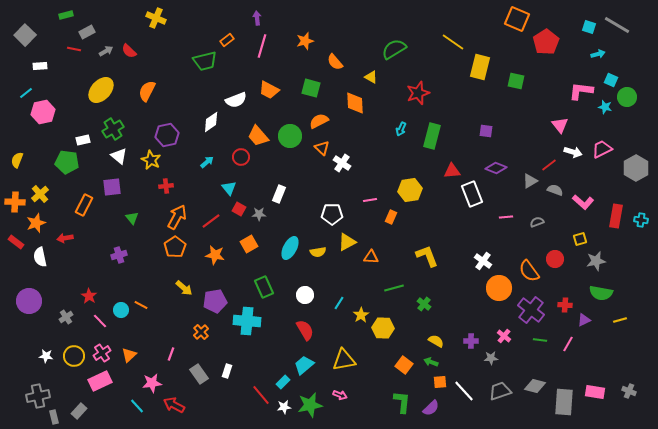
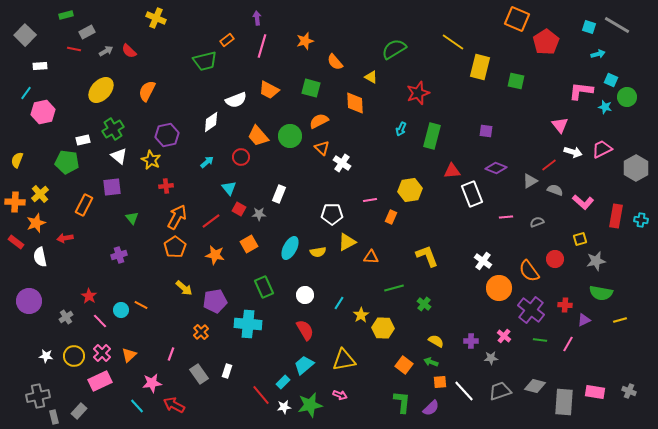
cyan line at (26, 93): rotated 16 degrees counterclockwise
cyan cross at (247, 321): moved 1 px right, 3 px down
pink cross at (102, 353): rotated 12 degrees counterclockwise
